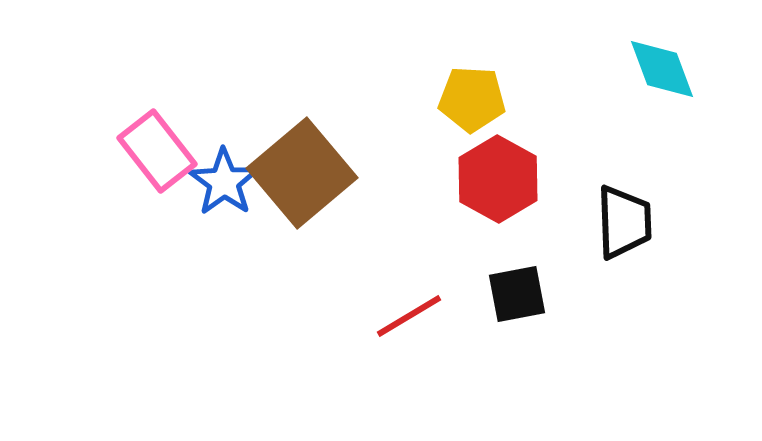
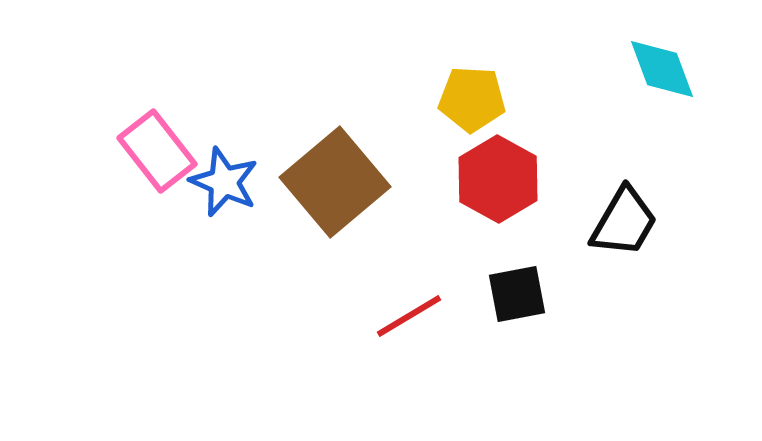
brown square: moved 33 px right, 9 px down
blue star: rotated 12 degrees counterclockwise
black trapezoid: rotated 32 degrees clockwise
